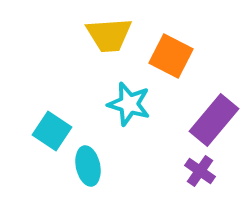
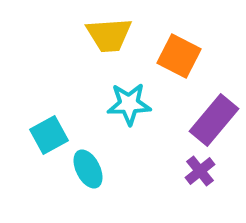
orange square: moved 8 px right
cyan star: rotated 18 degrees counterclockwise
cyan square: moved 3 px left, 4 px down; rotated 27 degrees clockwise
cyan ellipse: moved 3 px down; rotated 15 degrees counterclockwise
purple cross: rotated 16 degrees clockwise
